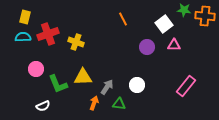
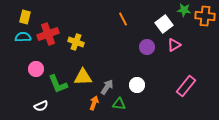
pink triangle: rotated 32 degrees counterclockwise
white semicircle: moved 2 px left
